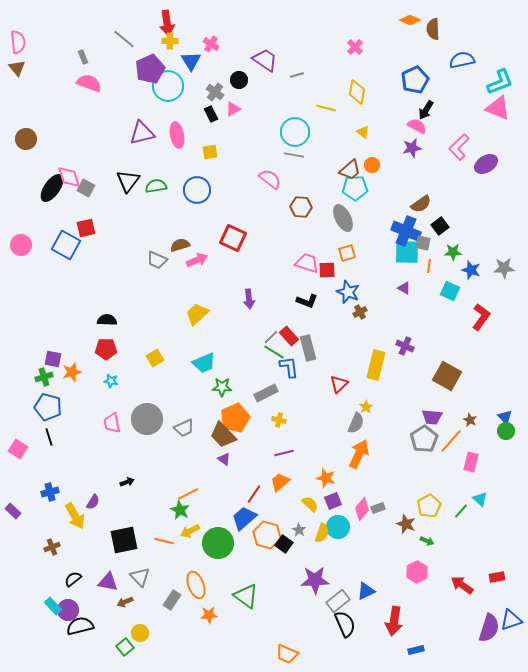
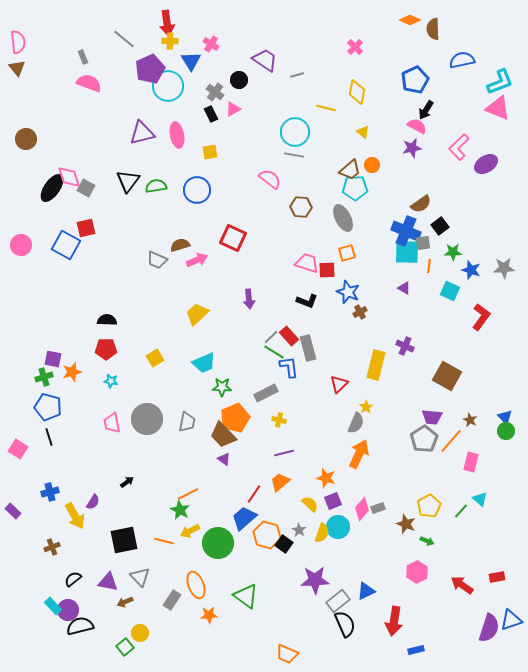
gray square at (423, 243): rotated 21 degrees counterclockwise
gray trapezoid at (184, 428): moved 3 px right, 6 px up; rotated 55 degrees counterclockwise
black arrow at (127, 482): rotated 16 degrees counterclockwise
